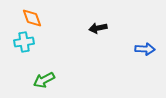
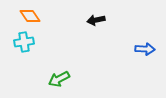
orange diamond: moved 2 px left, 2 px up; rotated 15 degrees counterclockwise
black arrow: moved 2 px left, 8 px up
green arrow: moved 15 px right, 1 px up
